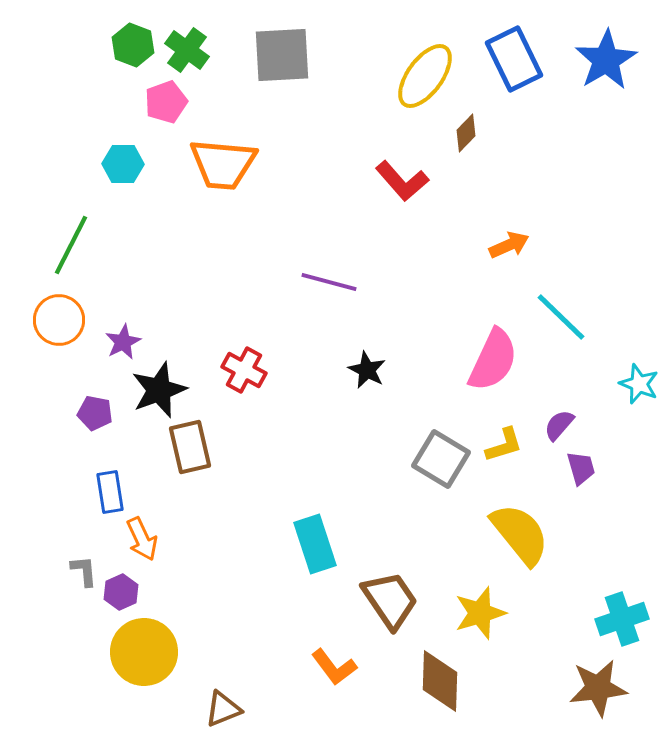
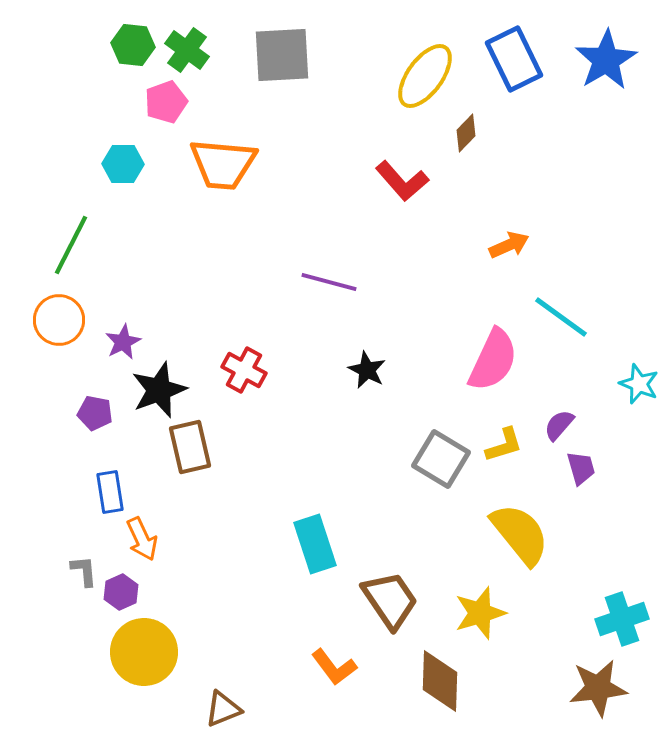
green hexagon at (133, 45): rotated 15 degrees counterclockwise
cyan line at (561, 317): rotated 8 degrees counterclockwise
